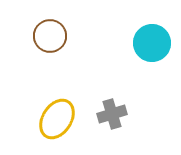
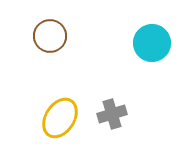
yellow ellipse: moved 3 px right, 1 px up
